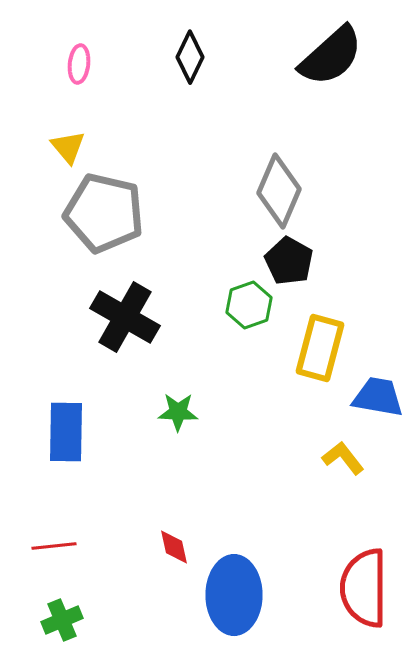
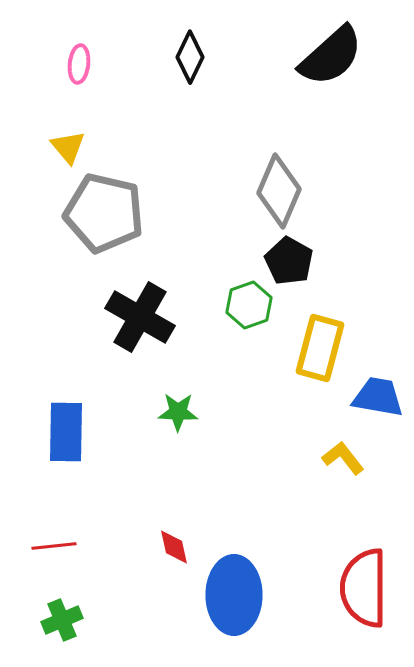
black cross: moved 15 px right
